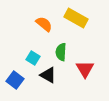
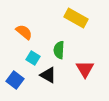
orange semicircle: moved 20 px left, 8 px down
green semicircle: moved 2 px left, 2 px up
